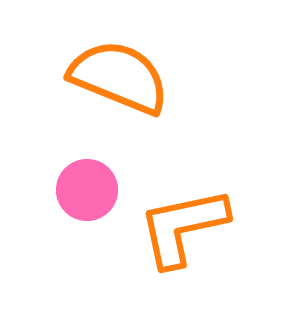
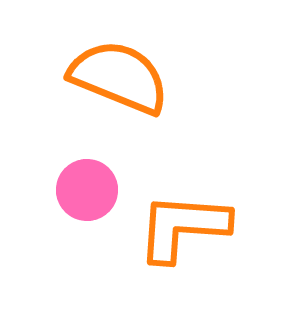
orange L-shape: rotated 16 degrees clockwise
